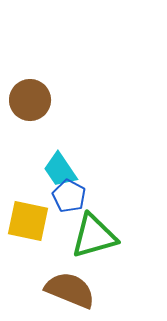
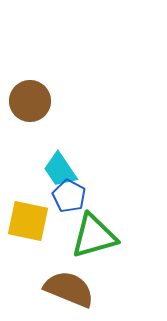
brown circle: moved 1 px down
brown semicircle: moved 1 px left, 1 px up
